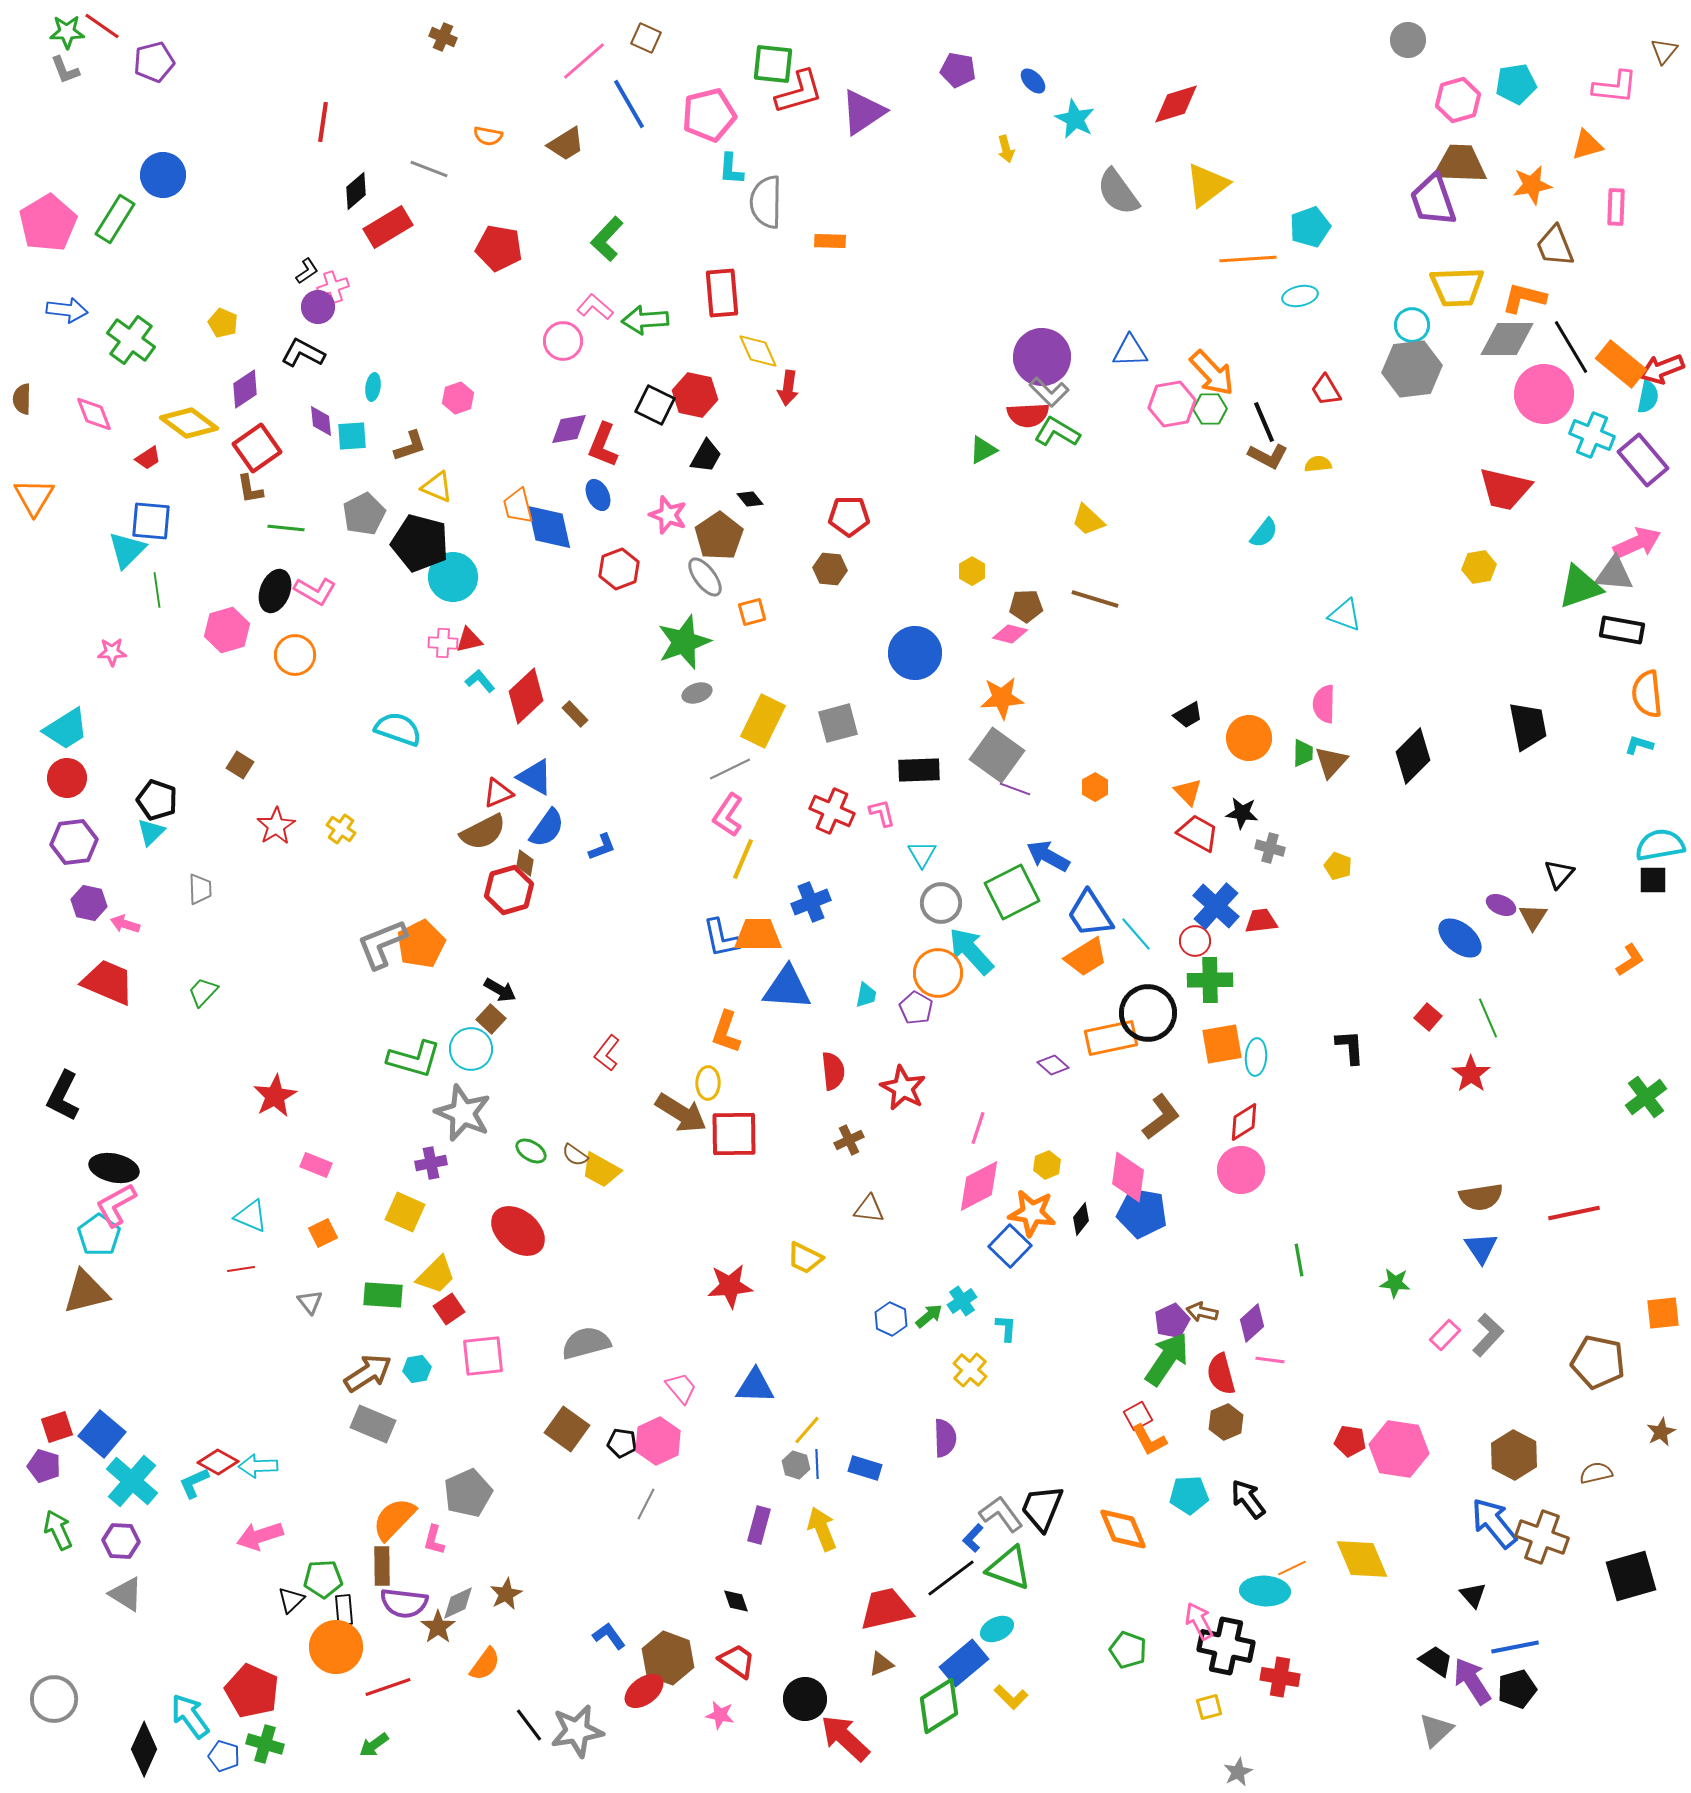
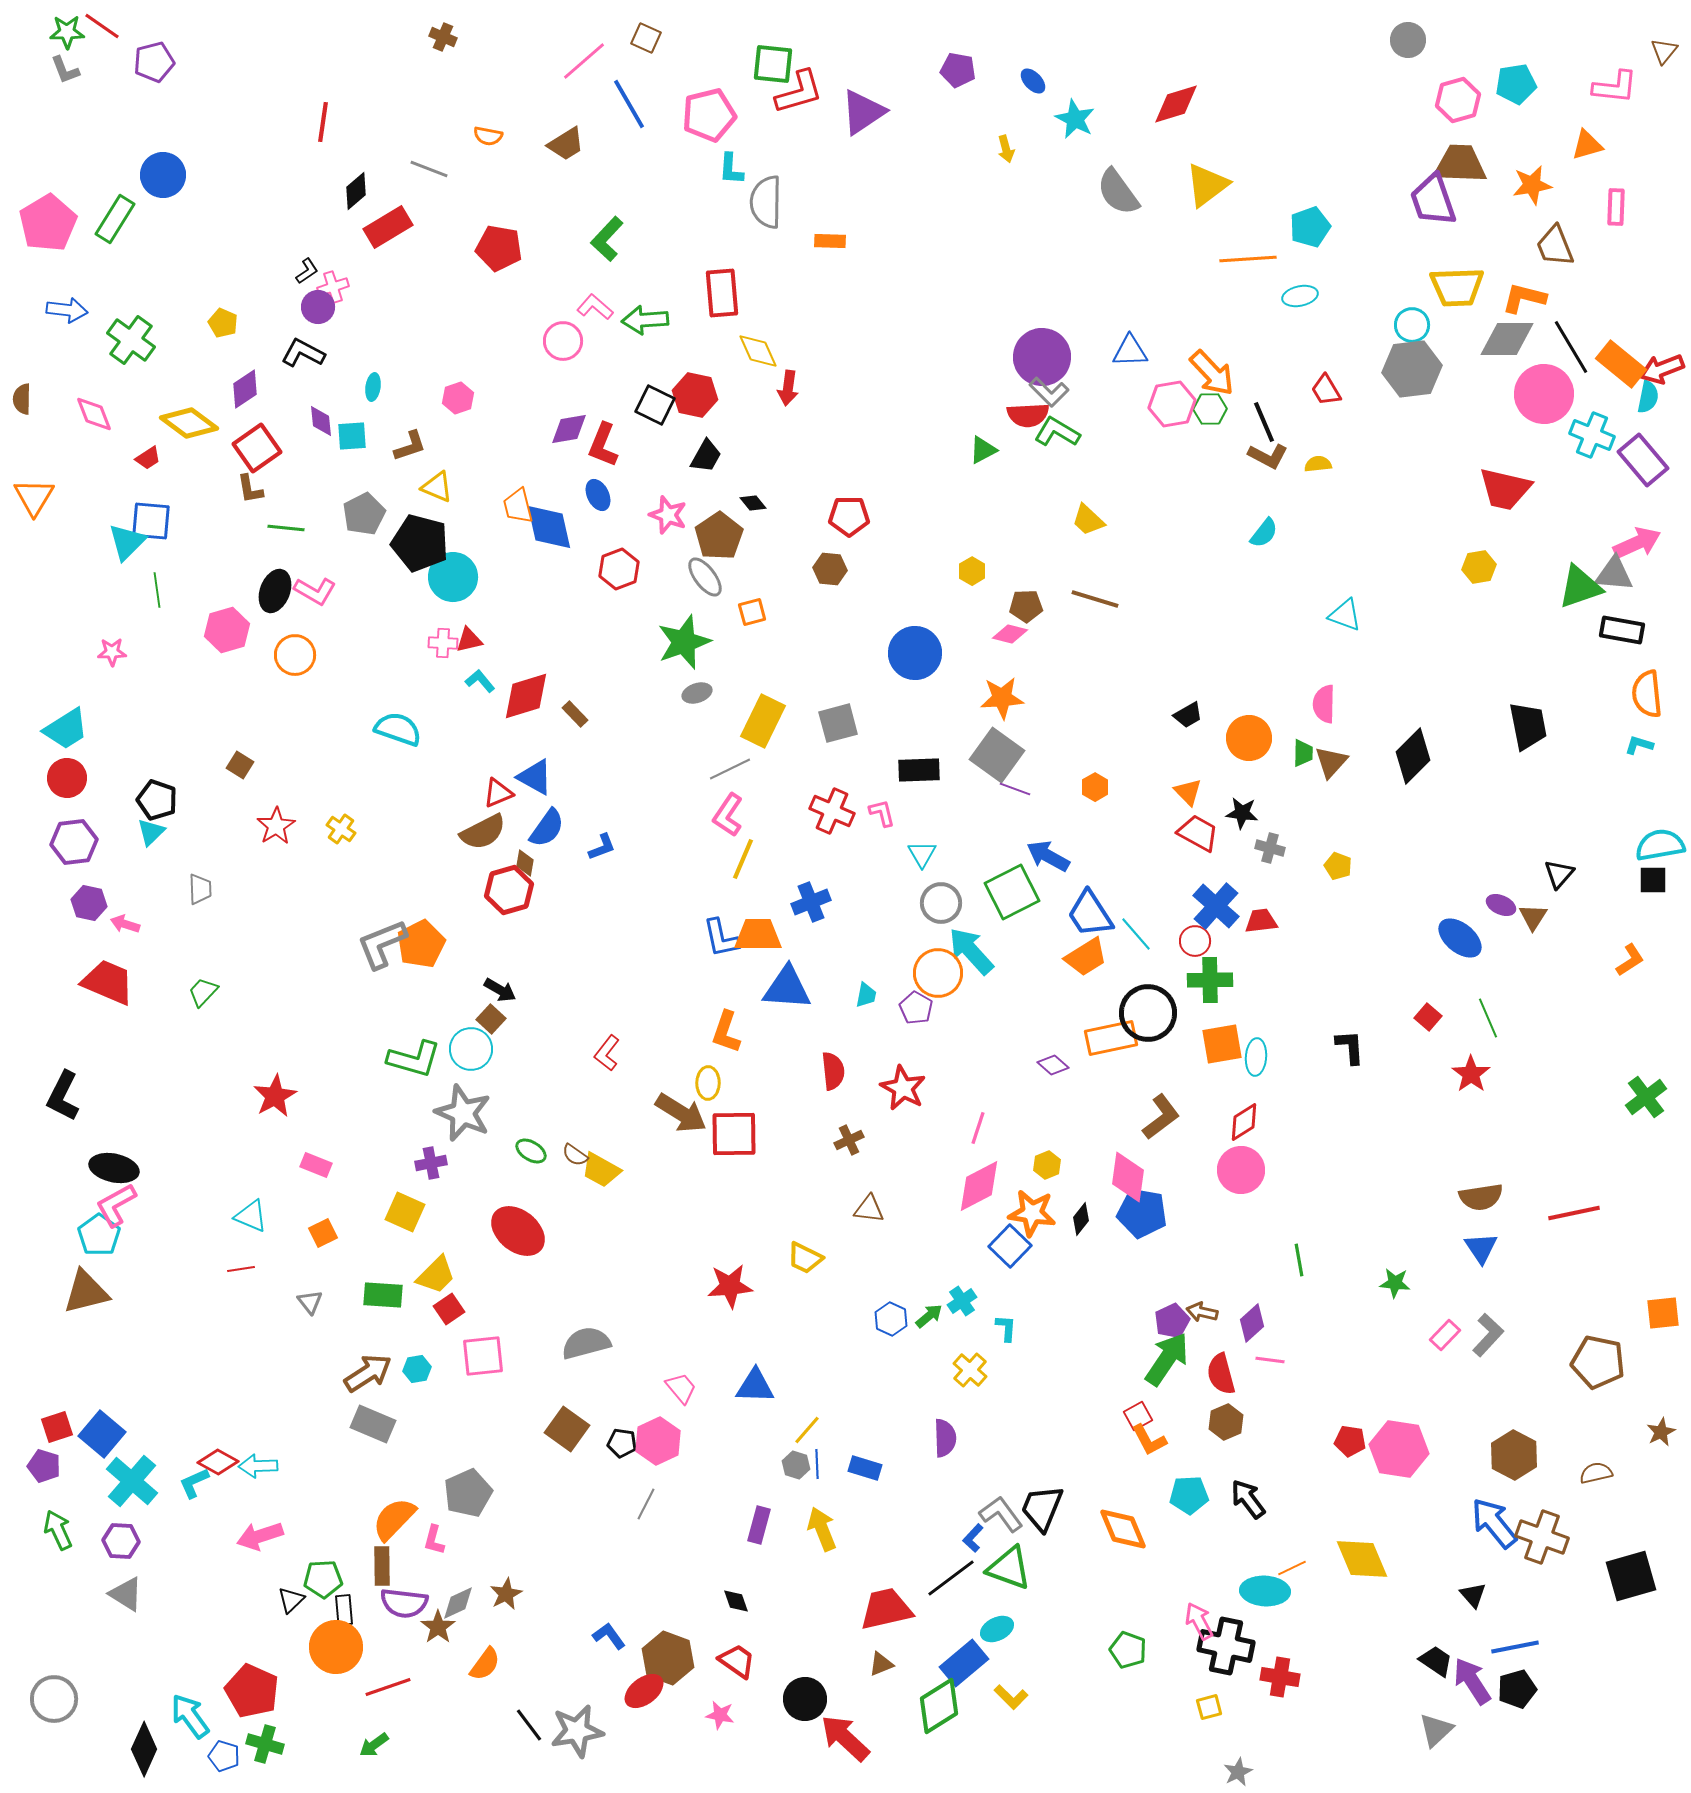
black diamond at (750, 499): moved 3 px right, 4 px down
cyan triangle at (127, 550): moved 8 px up
red diamond at (526, 696): rotated 26 degrees clockwise
